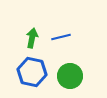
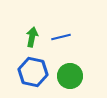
green arrow: moved 1 px up
blue hexagon: moved 1 px right
